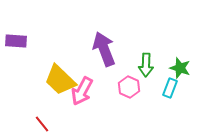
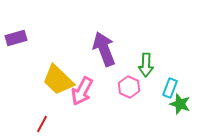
purple rectangle: moved 3 px up; rotated 20 degrees counterclockwise
green star: moved 36 px down
yellow trapezoid: moved 2 px left
red line: rotated 66 degrees clockwise
